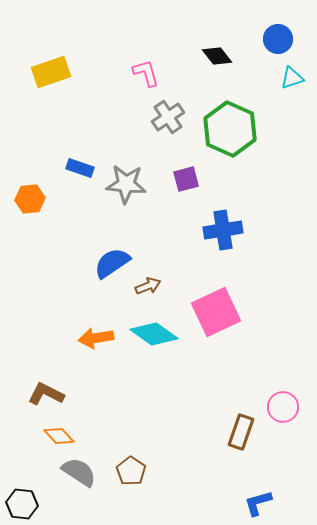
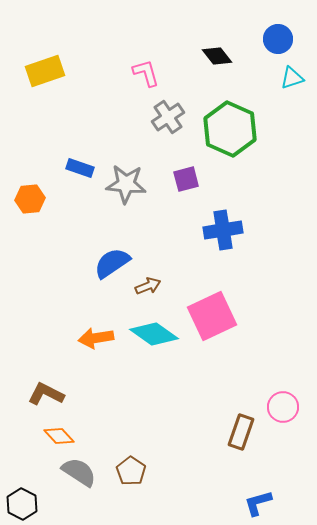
yellow rectangle: moved 6 px left, 1 px up
pink square: moved 4 px left, 4 px down
black hexagon: rotated 20 degrees clockwise
